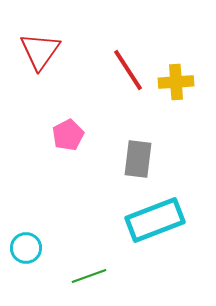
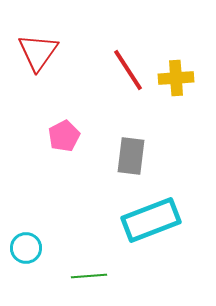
red triangle: moved 2 px left, 1 px down
yellow cross: moved 4 px up
pink pentagon: moved 4 px left, 1 px down
gray rectangle: moved 7 px left, 3 px up
cyan rectangle: moved 4 px left
green line: rotated 16 degrees clockwise
